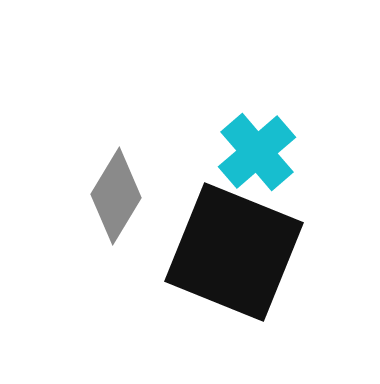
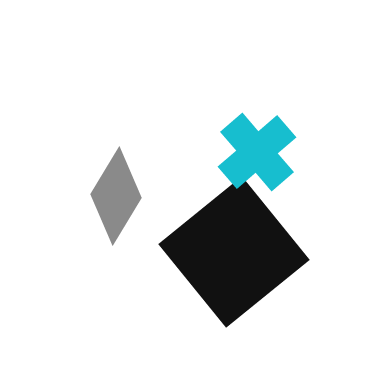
black square: rotated 29 degrees clockwise
